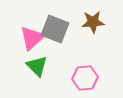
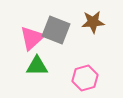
gray square: moved 1 px right, 1 px down
green triangle: rotated 45 degrees counterclockwise
pink hexagon: rotated 10 degrees counterclockwise
